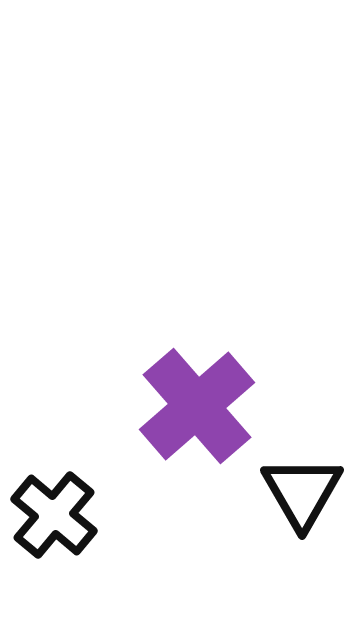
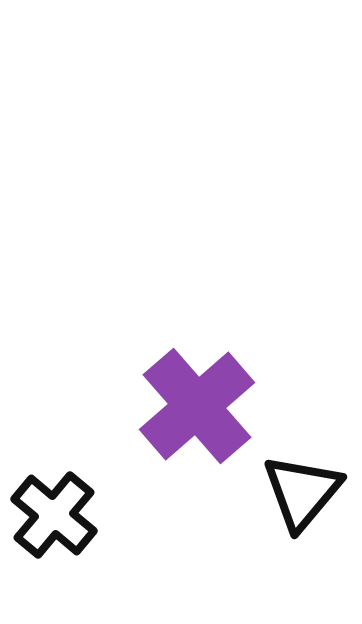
black triangle: rotated 10 degrees clockwise
